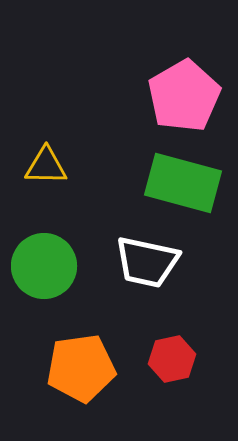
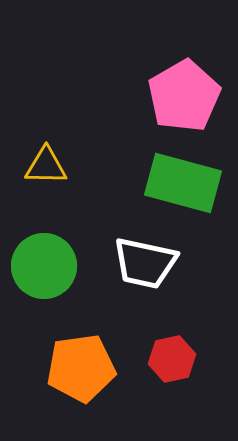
white trapezoid: moved 2 px left, 1 px down
